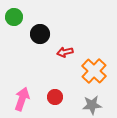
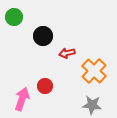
black circle: moved 3 px right, 2 px down
red arrow: moved 2 px right, 1 px down
red circle: moved 10 px left, 11 px up
gray star: rotated 12 degrees clockwise
